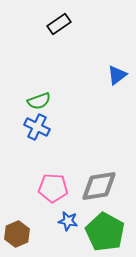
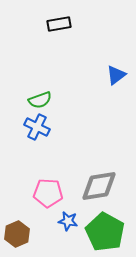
black rectangle: rotated 25 degrees clockwise
blue triangle: moved 1 px left
green semicircle: moved 1 px right, 1 px up
pink pentagon: moved 5 px left, 5 px down
